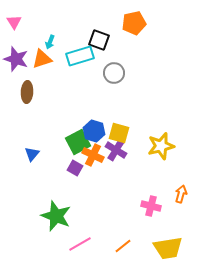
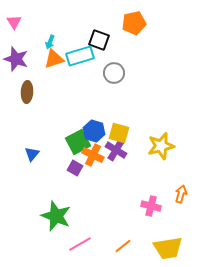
orange triangle: moved 12 px right
